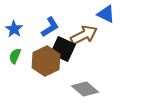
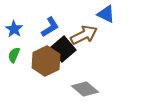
black square: rotated 25 degrees clockwise
green semicircle: moved 1 px left, 1 px up
